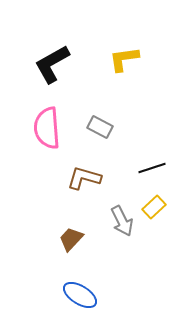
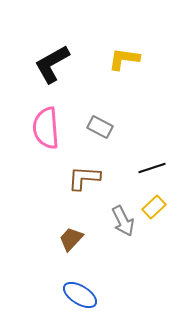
yellow L-shape: rotated 16 degrees clockwise
pink semicircle: moved 1 px left
brown L-shape: rotated 12 degrees counterclockwise
gray arrow: moved 1 px right
